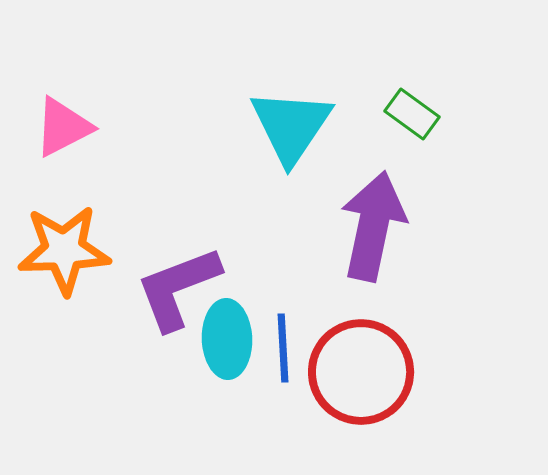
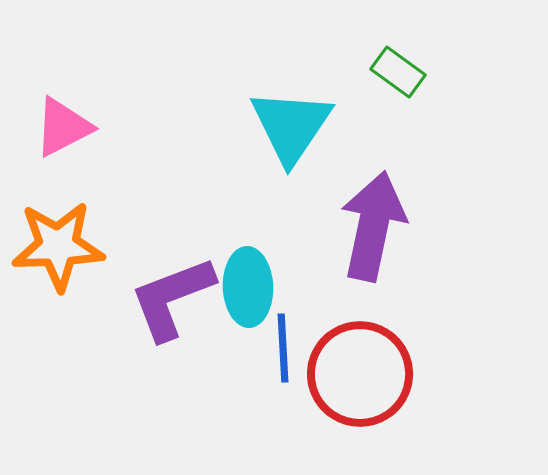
green rectangle: moved 14 px left, 42 px up
orange star: moved 6 px left, 4 px up
purple L-shape: moved 6 px left, 10 px down
cyan ellipse: moved 21 px right, 52 px up
red circle: moved 1 px left, 2 px down
